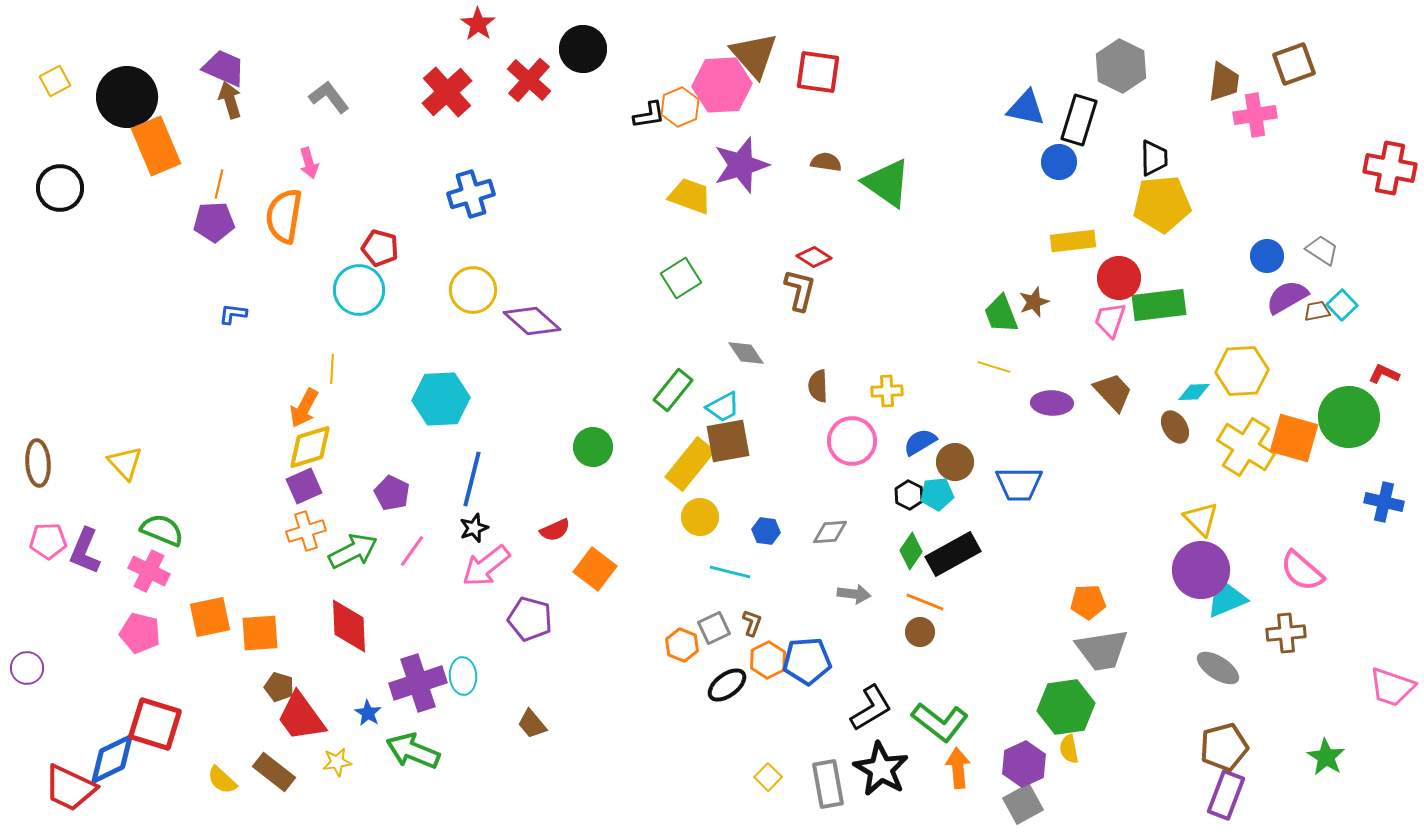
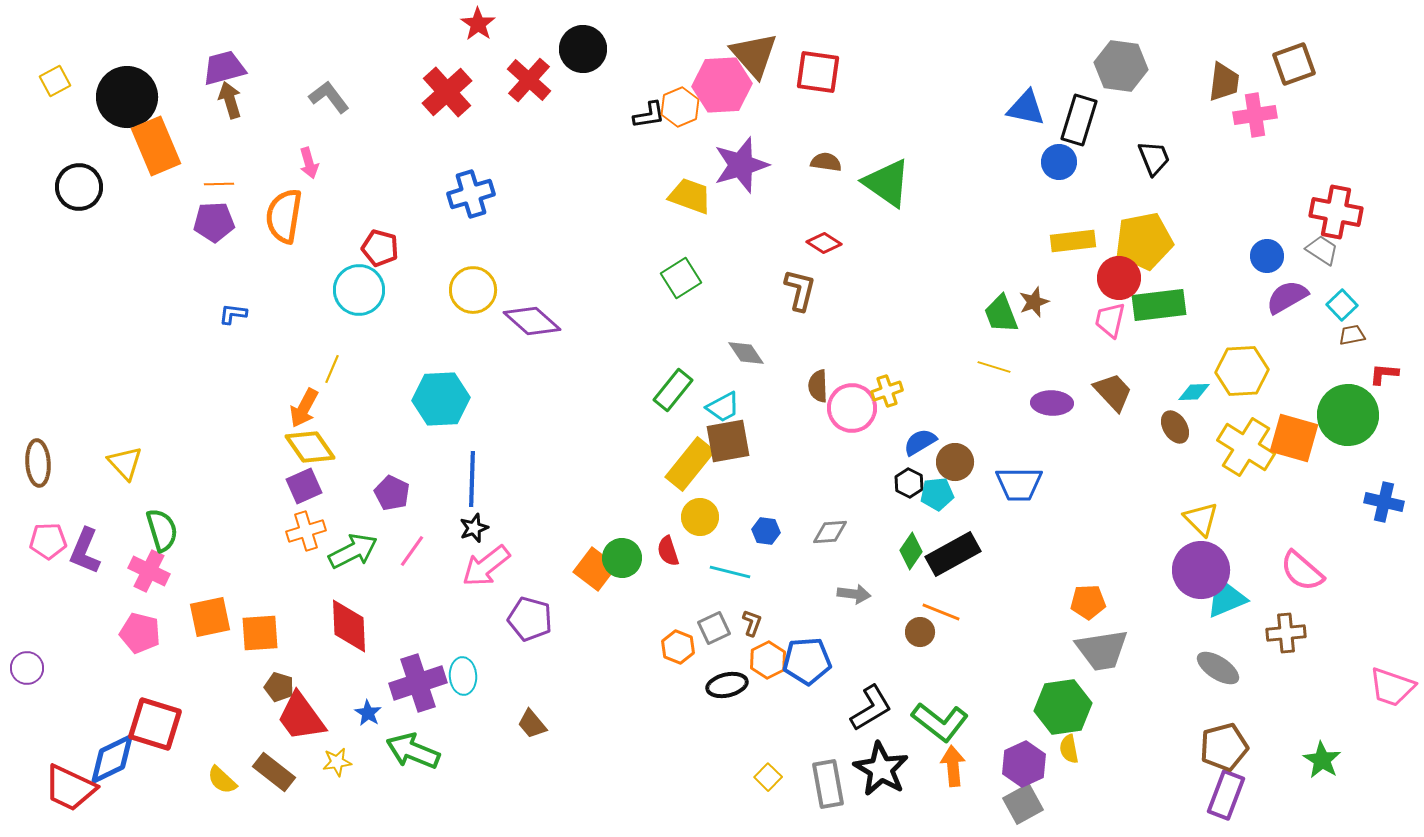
gray hexagon at (1121, 66): rotated 18 degrees counterclockwise
purple trapezoid at (224, 68): rotated 39 degrees counterclockwise
black trapezoid at (1154, 158): rotated 21 degrees counterclockwise
red cross at (1390, 168): moved 54 px left, 44 px down
orange line at (219, 184): rotated 76 degrees clockwise
black circle at (60, 188): moved 19 px right, 1 px up
yellow pentagon at (1162, 204): moved 18 px left, 37 px down; rotated 6 degrees counterclockwise
red diamond at (814, 257): moved 10 px right, 14 px up
brown trapezoid at (1317, 311): moved 35 px right, 24 px down
pink trapezoid at (1110, 320): rotated 6 degrees counterclockwise
yellow line at (332, 369): rotated 20 degrees clockwise
red L-shape at (1384, 374): rotated 20 degrees counterclockwise
yellow cross at (887, 391): rotated 16 degrees counterclockwise
green circle at (1349, 417): moved 1 px left, 2 px up
pink circle at (852, 441): moved 33 px up
yellow diamond at (310, 447): rotated 72 degrees clockwise
green circle at (593, 447): moved 29 px right, 111 px down
blue line at (472, 479): rotated 12 degrees counterclockwise
black hexagon at (909, 495): moved 12 px up
green semicircle at (162, 530): rotated 51 degrees clockwise
red semicircle at (555, 530): moved 113 px right, 21 px down; rotated 96 degrees clockwise
orange line at (925, 602): moved 16 px right, 10 px down
orange hexagon at (682, 645): moved 4 px left, 2 px down
black ellipse at (727, 685): rotated 24 degrees clockwise
green hexagon at (1066, 707): moved 3 px left
green star at (1326, 757): moved 4 px left, 3 px down
orange arrow at (958, 768): moved 5 px left, 2 px up
